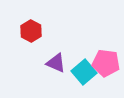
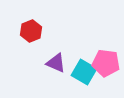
red hexagon: rotated 10 degrees clockwise
cyan square: rotated 20 degrees counterclockwise
